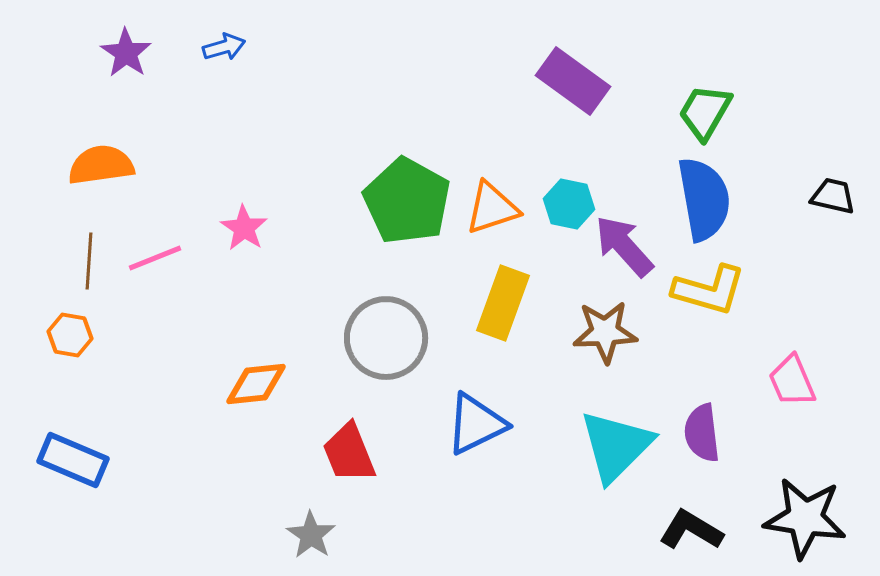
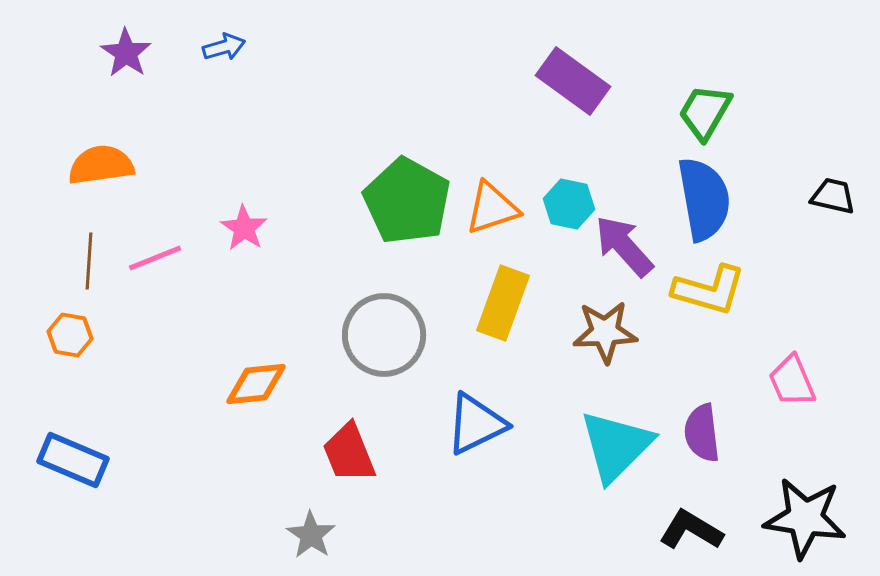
gray circle: moved 2 px left, 3 px up
